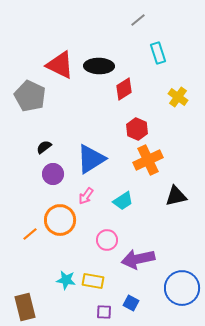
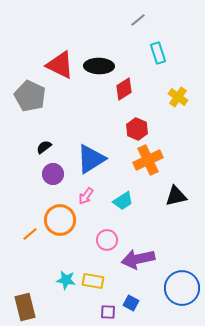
purple square: moved 4 px right
